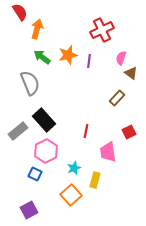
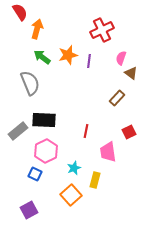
black rectangle: rotated 45 degrees counterclockwise
